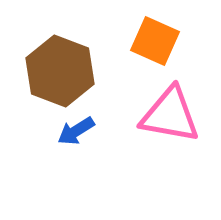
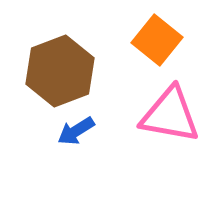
orange square: moved 2 px right, 1 px up; rotated 15 degrees clockwise
brown hexagon: rotated 18 degrees clockwise
